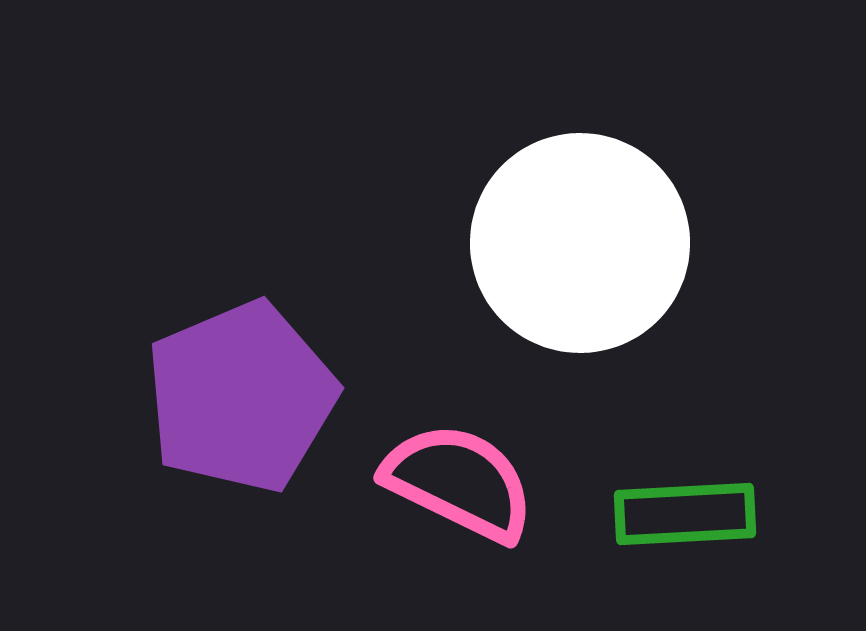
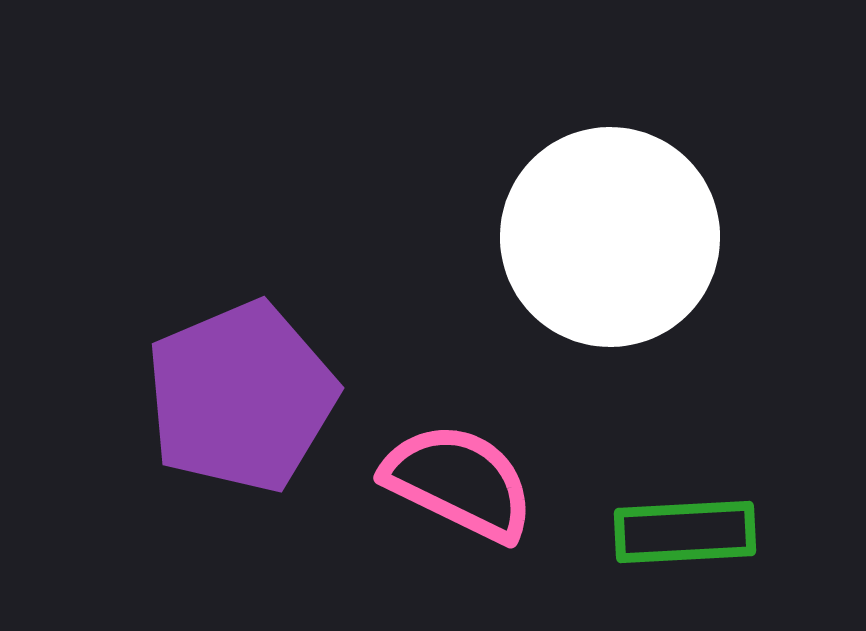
white circle: moved 30 px right, 6 px up
green rectangle: moved 18 px down
